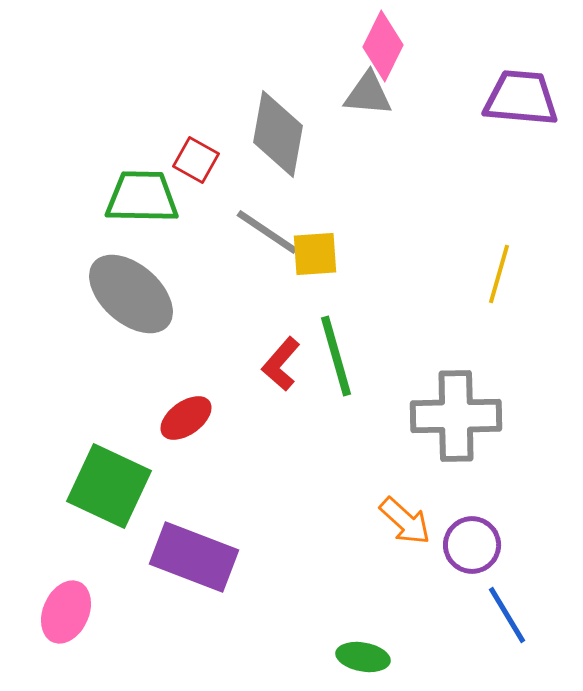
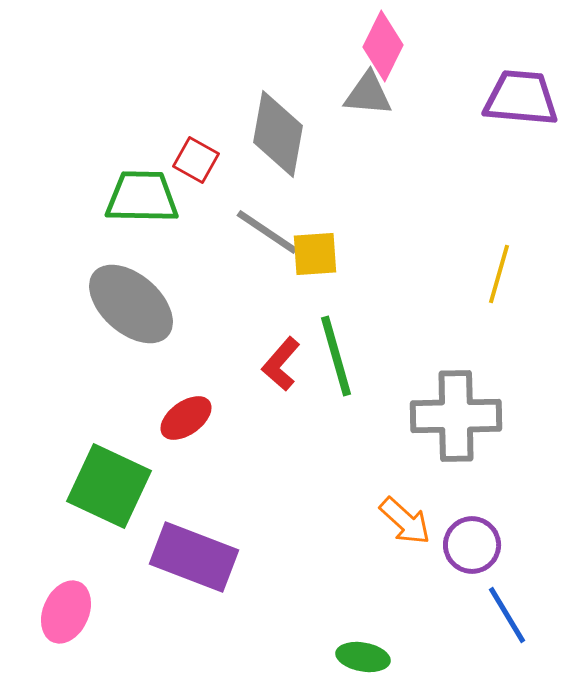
gray ellipse: moved 10 px down
